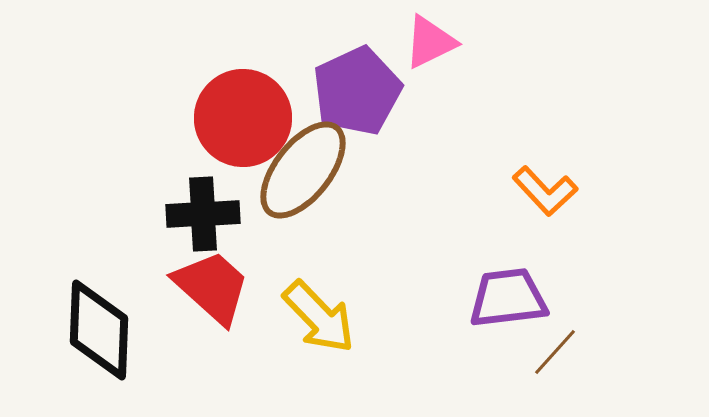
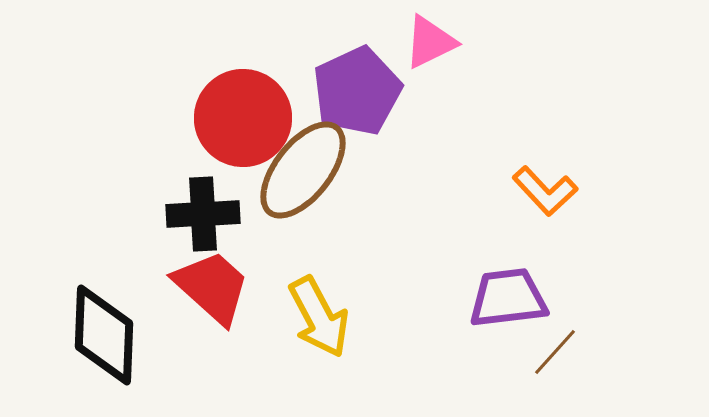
yellow arrow: rotated 16 degrees clockwise
black diamond: moved 5 px right, 5 px down
